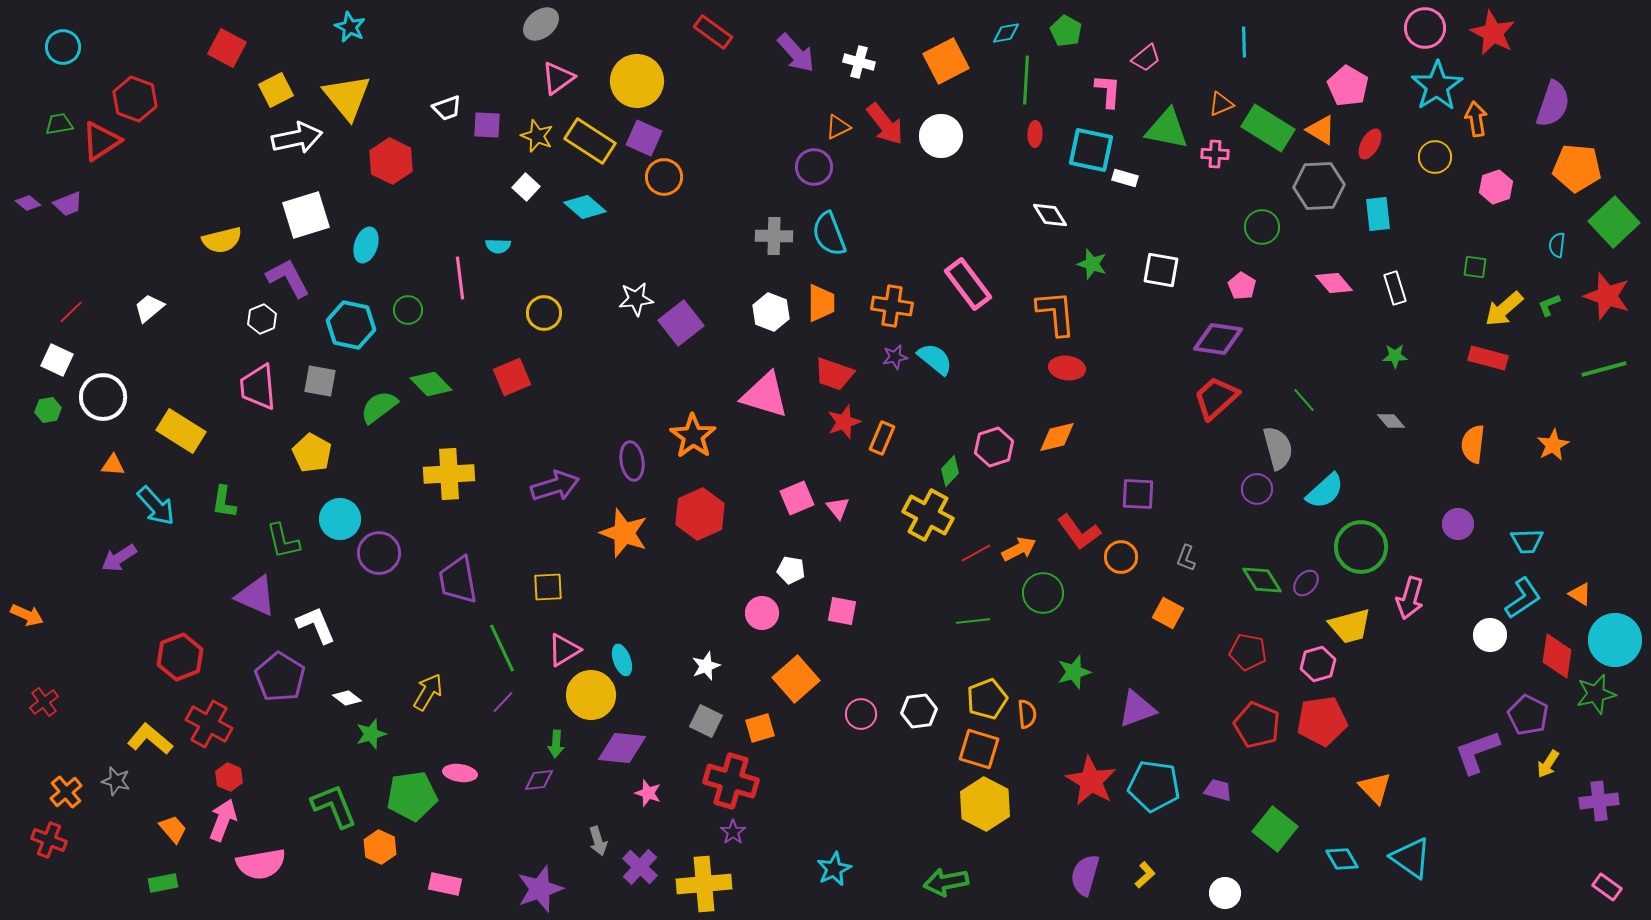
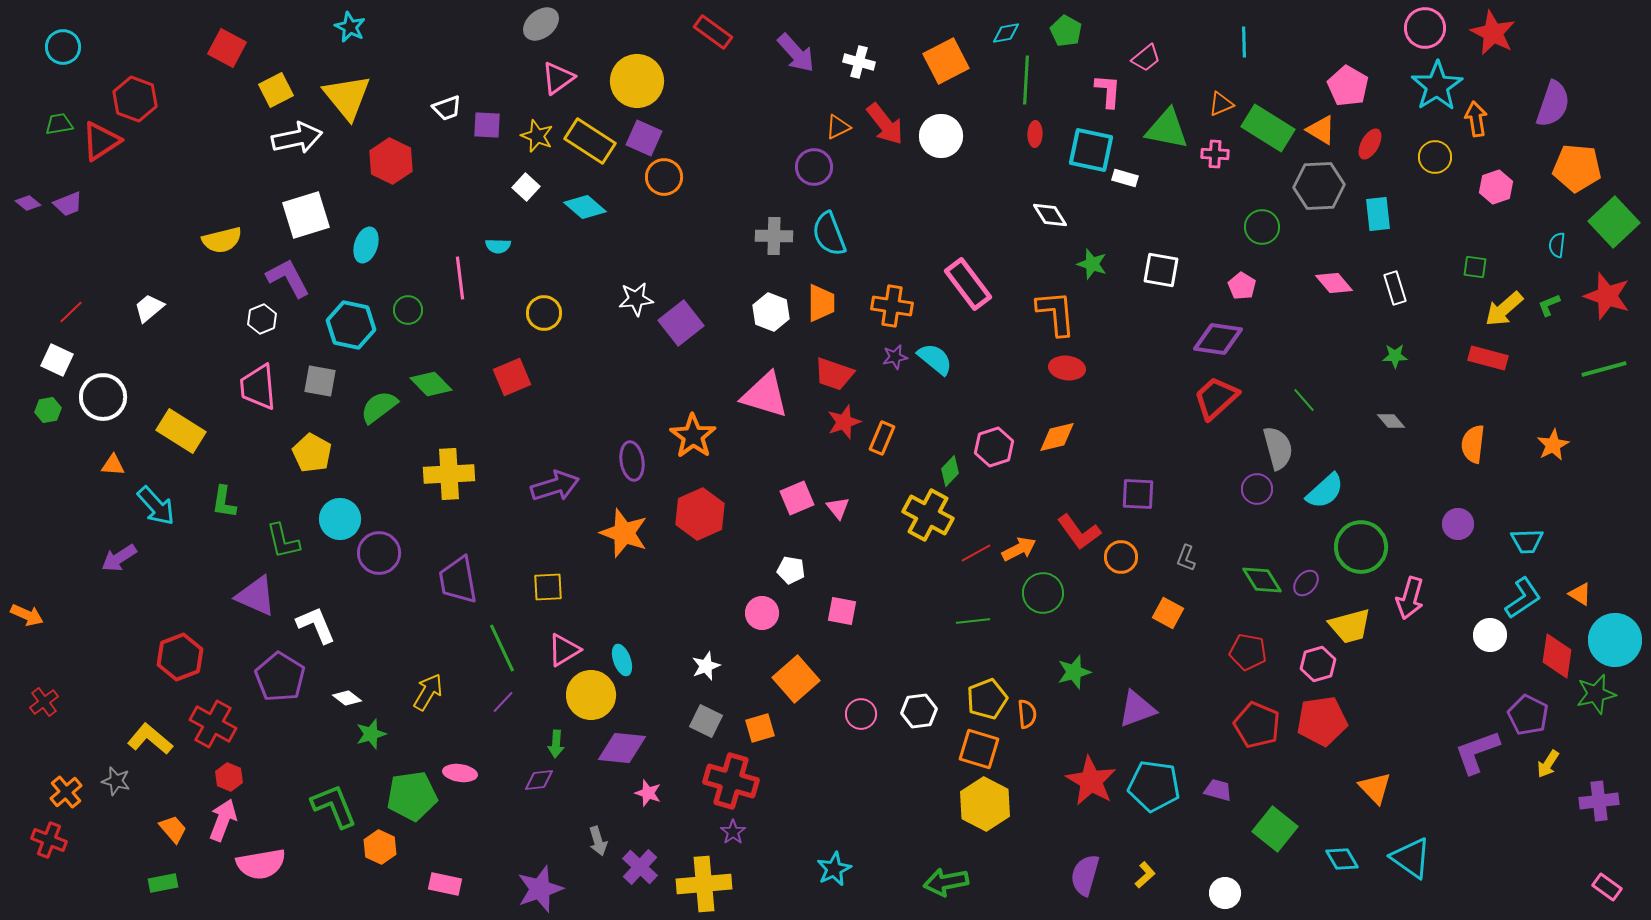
red cross at (209, 724): moved 4 px right
